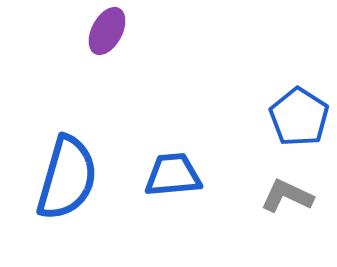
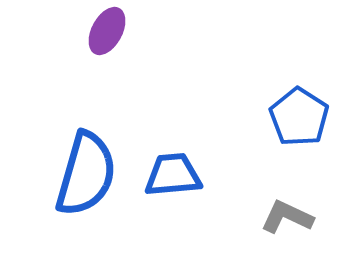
blue semicircle: moved 19 px right, 4 px up
gray L-shape: moved 21 px down
